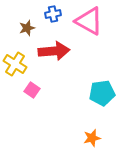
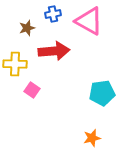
yellow cross: rotated 30 degrees counterclockwise
